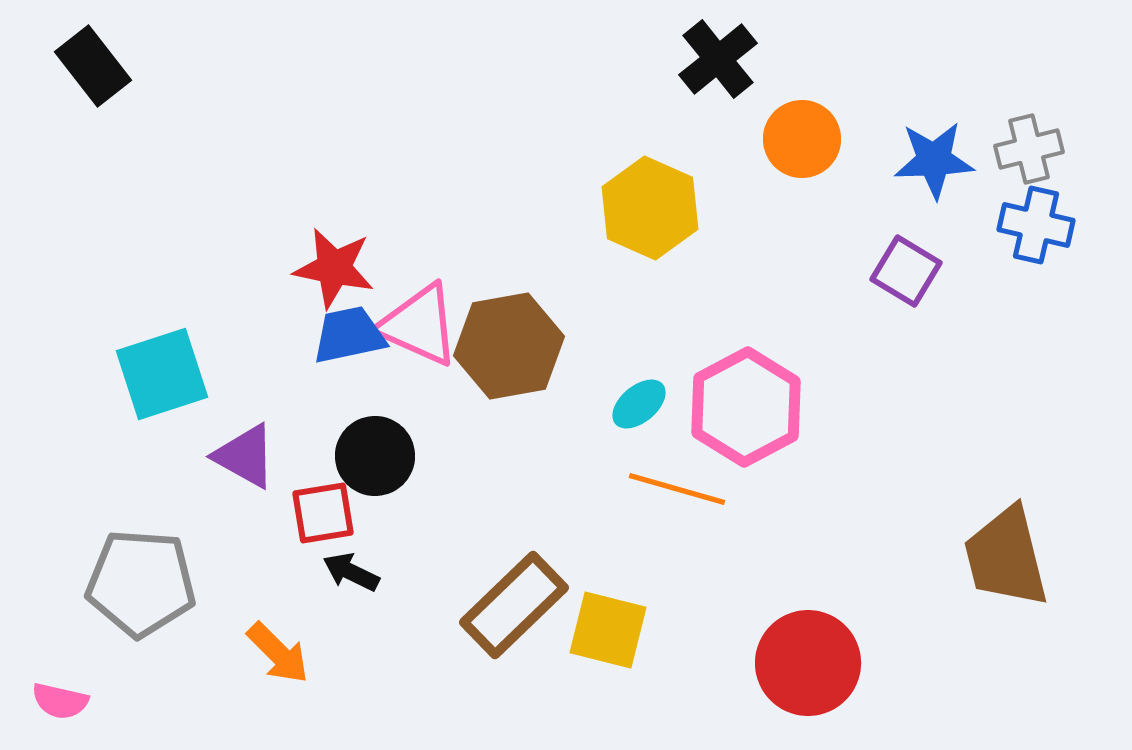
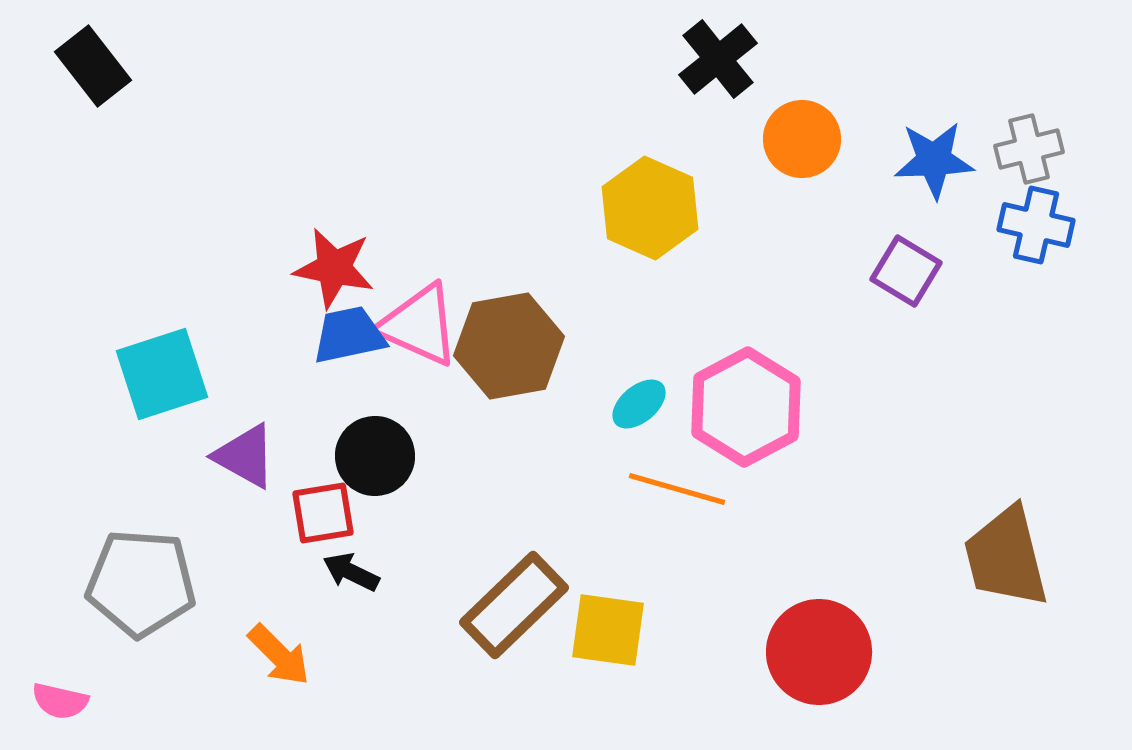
yellow square: rotated 6 degrees counterclockwise
orange arrow: moved 1 px right, 2 px down
red circle: moved 11 px right, 11 px up
